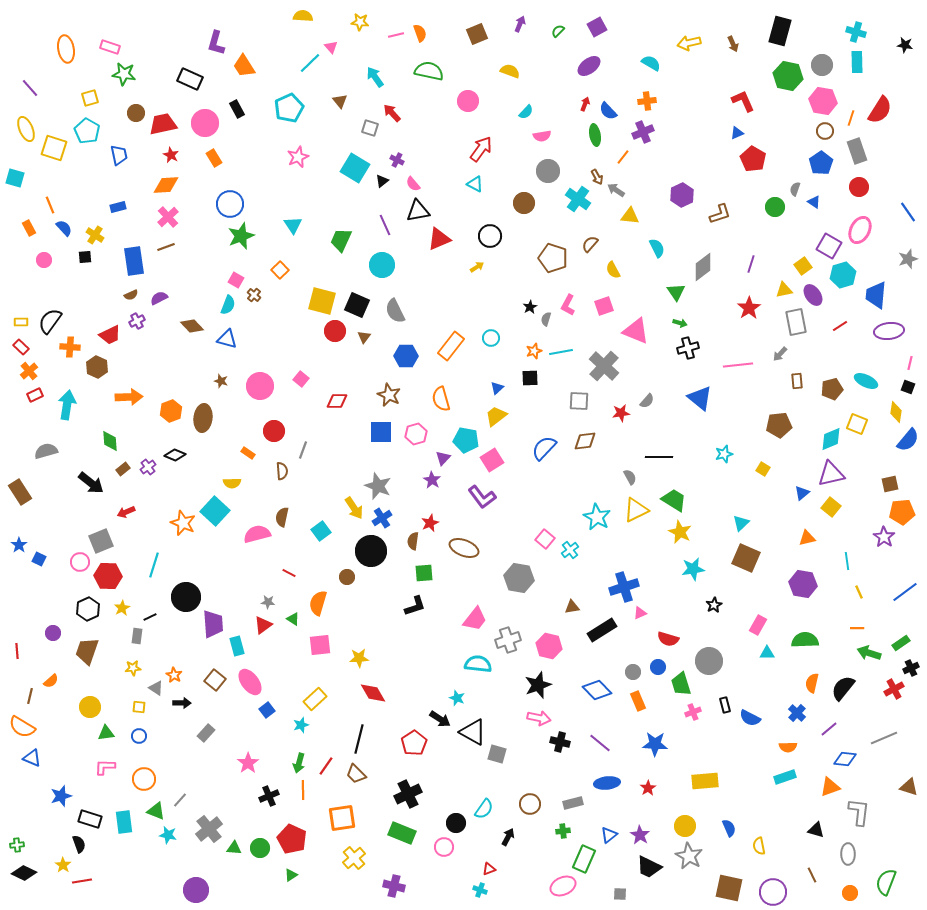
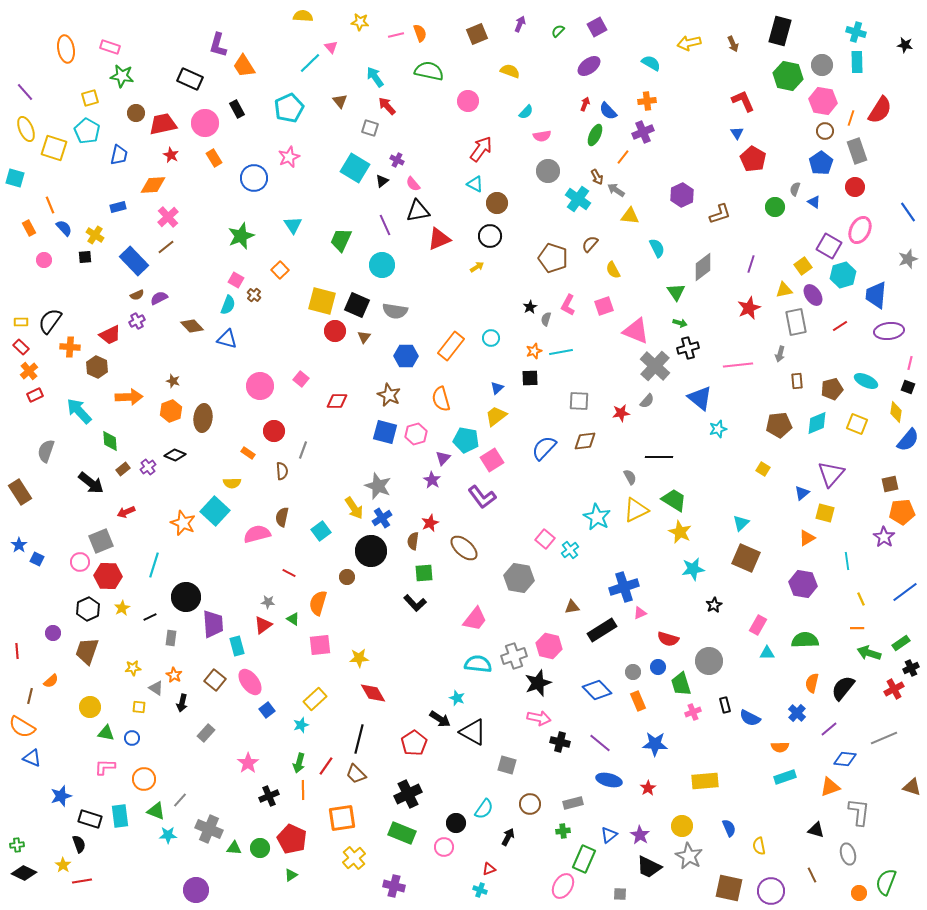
purple L-shape at (216, 43): moved 2 px right, 2 px down
green star at (124, 74): moved 2 px left, 2 px down
purple line at (30, 88): moved 5 px left, 4 px down
red arrow at (392, 113): moved 5 px left, 7 px up
blue triangle at (737, 133): rotated 40 degrees counterclockwise
green ellipse at (595, 135): rotated 35 degrees clockwise
blue trapezoid at (119, 155): rotated 25 degrees clockwise
pink star at (298, 157): moved 9 px left
orange diamond at (166, 185): moved 13 px left
red circle at (859, 187): moved 4 px left
brown circle at (524, 203): moved 27 px left
blue circle at (230, 204): moved 24 px right, 26 px up
brown line at (166, 247): rotated 18 degrees counterclockwise
blue rectangle at (134, 261): rotated 36 degrees counterclockwise
brown semicircle at (131, 295): moved 6 px right
red star at (749, 308): rotated 10 degrees clockwise
gray semicircle at (395, 311): rotated 55 degrees counterclockwise
gray arrow at (780, 354): rotated 28 degrees counterclockwise
gray cross at (604, 366): moved 51 px right
brown star at (221, 381): moved 48 px left
cyan arrow at (67, 405): moved 12 px right, 6 px down; rotated 52 degrees counterclockwise
blue square at (381, 432): moved 4 px right; rotated 15 degrees clockwise
cyan diamond at (831, 439): moved 14 px left, 16 px up
gray semicircle at (46, 451): rotated 55 degrees counterclockwise
cyan star at (724, 454): moved 6 px left, 25 px up
purple triangle at (831, 474): rotated 36 degrees counterclockwise
yellow square at (831, 507): moved 6 px left, 6 px down; rotated 24 degrees counterclockwise
orange triangle at (807, 538): rotated 18 degrees counterclockwise
brown ellipse at (464, 548): rotated 20 degrees clockwise
blue square at (39, 559): moved 2 px left
yellow line at (859, 592): moved 2 px right, 7 px down
black L-shape at (415, 606): moved 3 px up; rotated 65 degrees clockwise
gray rectangle at (137, 636): moved 34 px right, 2 px down
gray cross at (508, 640): moved 6 px right, 16 px down
black star at (538, 685): moved 2 px up
black arrow at (182, 703): rotated 102 degrees clockwise
green triangle at (106, 733): rotated 18 degrees clockwise
blue circle at (139, 736): moved 7 px left, 2 px down
orange semicircle at (788, 747): moved 8 px left
gray square at (497, 754): moved 10 px right, 11 px down
blue ellipse at (607, 783): moved 2 px right, 3 px up; rotated 20 degrees clockwise
brown triangle at (909, 787): moved 3 px right
cyan rectangle at (124, 822): moved 4 px left, 6 px up
yellow circle at (685, 826): moved 3 px left
gray cross at (209, 829): rotated 28 degrees counterclockwise
cyan star at (168, 835): rotated 12 degrees counterclockwise
gray ellipse at (848, 854): rotated 15 degrees counterclockwise
pink ellipse at (563, 886): rotated 35 degrees counterclockwise
purple circle at (773, 892): moved 2 px left, 1 px up
orange circle at (850, 893): moved 9 px right
